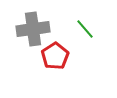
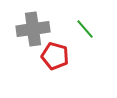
red pentagon: rotated 24 degrees counterclockwise
